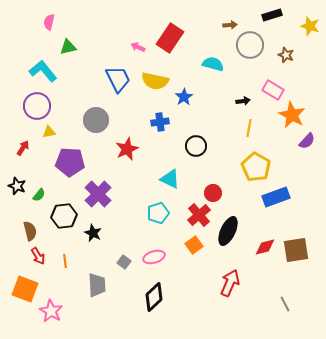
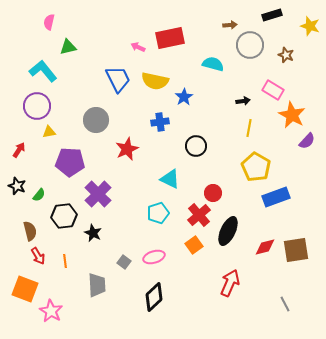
red rectangle at (170, 38): rotated 44 degrees clockwise
red arrow at (23, 148): moved 4 px left, 2 px down
